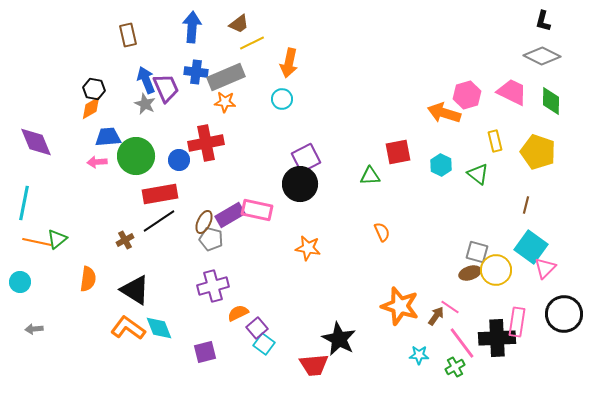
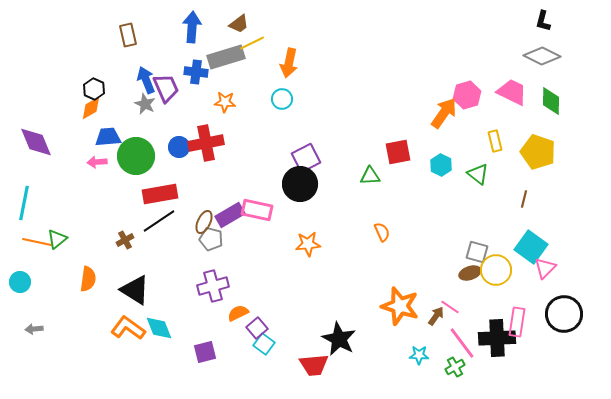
gray rectangle at (226, 77): moved 20 px up; rotated 6 degrees clockwise
black hexagon at (94, 89): rotated 15 degrees clockwise
orange arrow at (444, 113): rotated 108 degrees clockwise
blue circle at (179, 160): moved 13 px up
brown line at (526, 205): moved 2 px left, 6 px up
orange star at (308, 248): moved 4 px up; rotated 15 degrees counterclockwise
